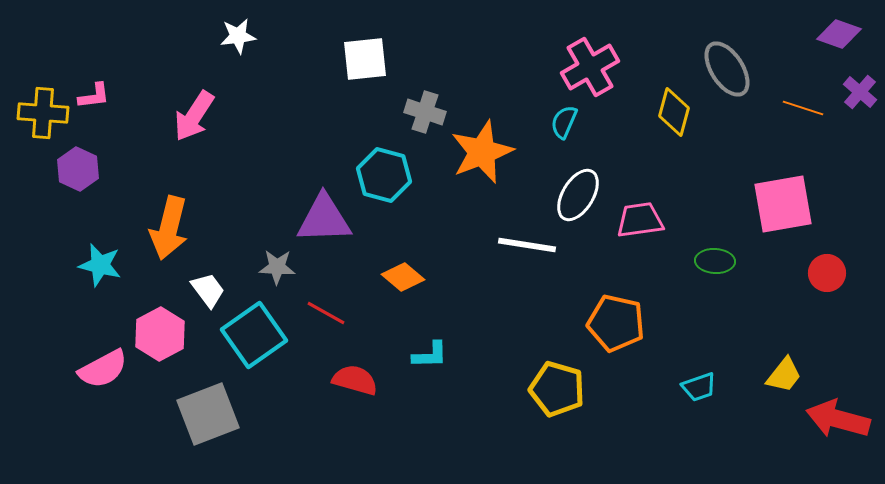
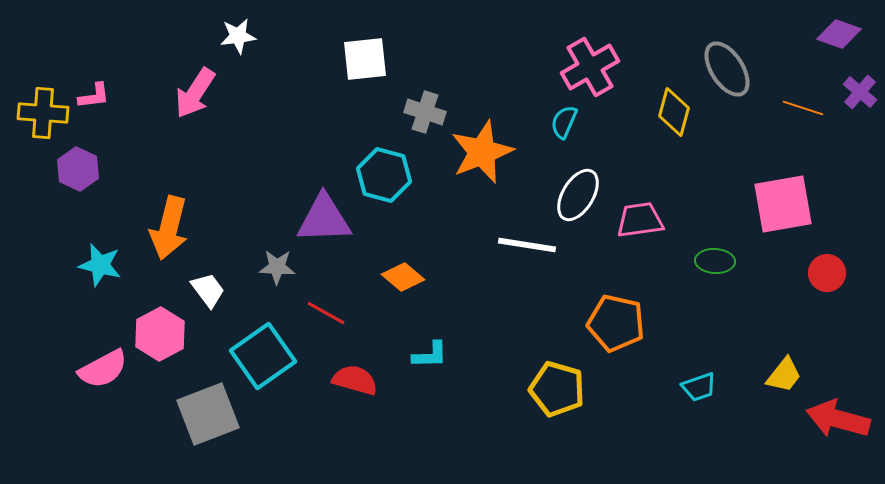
pink arrow: moved 1 px right, 23 px up
cyan square: moved 9 px right, 21 px down
